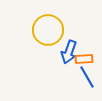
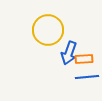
blue arrow: moved 1 px down
blue line: rotated 65 degrees counterclockwise
